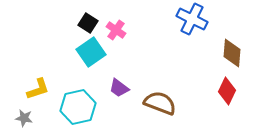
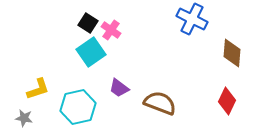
pink cross: moved 5 px left
red diamond: moved 10 px down
